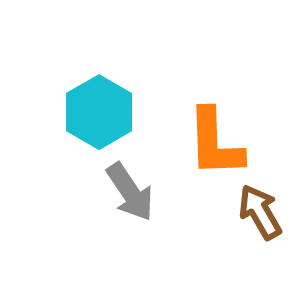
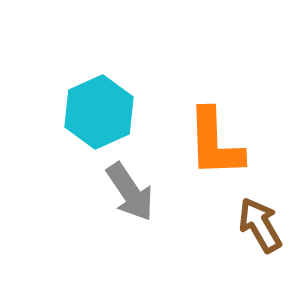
cyan hexagon: rotated 6 degrees clockwise
brown arrow: moved 13 px down
